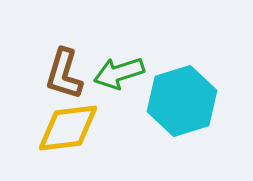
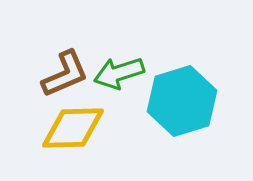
brown L-shape: moved 1 px right; rotated 130 degrees counterclockwise
yellow diamond: moved 5 px right; rotated 6 degrees clockwise
